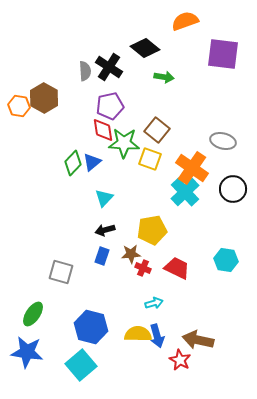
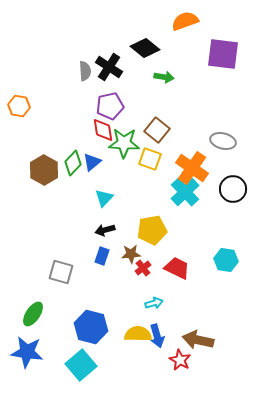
brown hexagon: moved 72 px down
red cross: rotated 28 degrees clockwise
